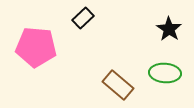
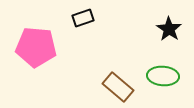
black rectangle: rotated 25 degrees clockwise
green ellipse: moved 2 px left, 3 px down
brown rectangle: moved 2 px down
